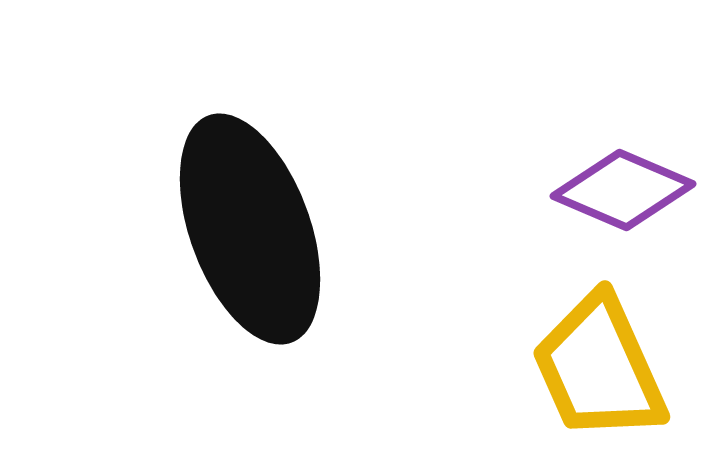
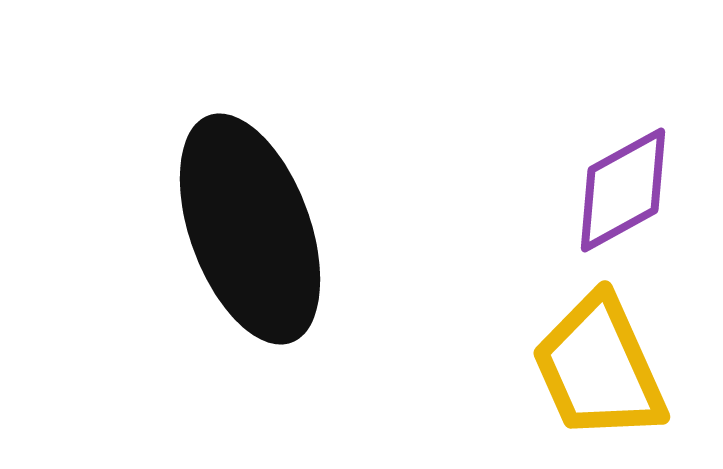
purple diamond: rotated 52 degrees counterclockwise
